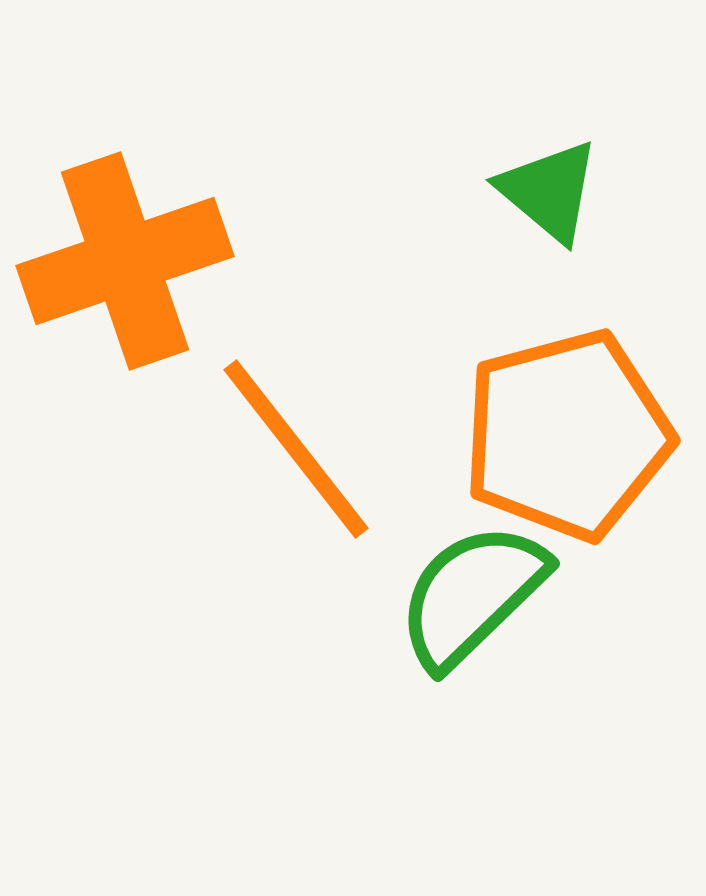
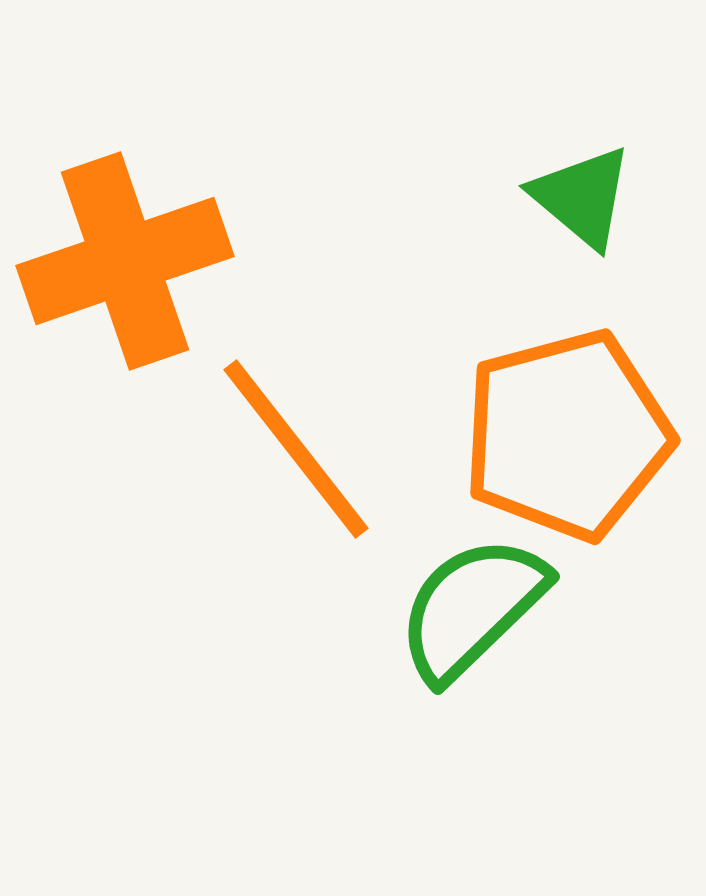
green triangle: moved 33 px right, 6 px down
green semicircle: moved 13 px down
